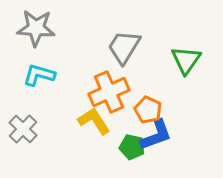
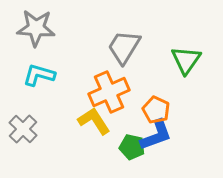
orange pentagon: moved 8 px right
